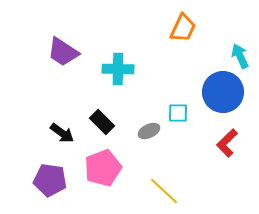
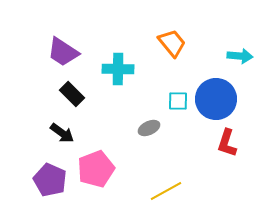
orange trapezoid: moved 11 px left, 15 px down; rotated 64 degrees counterclockwise
cyan arrow: rotated 120 degrees clockwise
blue circle: moved 7 px left, 7 px down
cyan square: moved 12 px up
black rectangle: moved 30 px left, 28 px up
gray ellipse: moved 3 px up
red L-shape: rotated 28 degrees counterclockwise
pink pentagon: moved 7 px left, 1 px down
purple pentagon: rotated 16 degrees clockwise
yellow line: moved 2 px right; rotated 72 degrees counterclockwise
